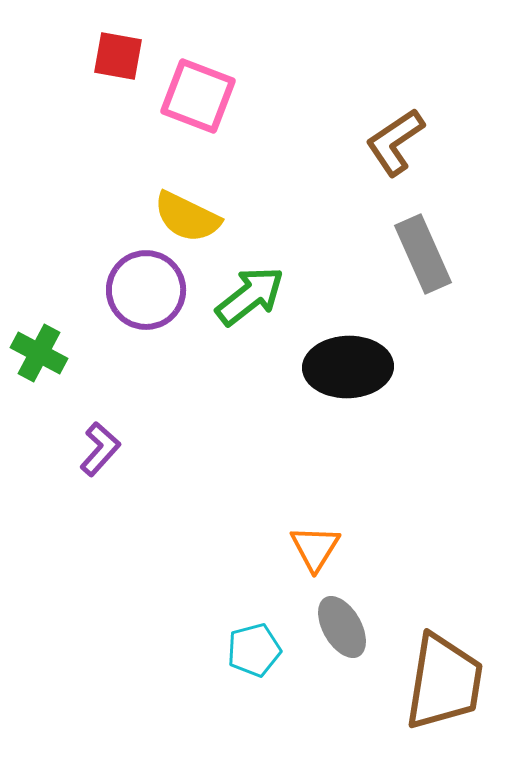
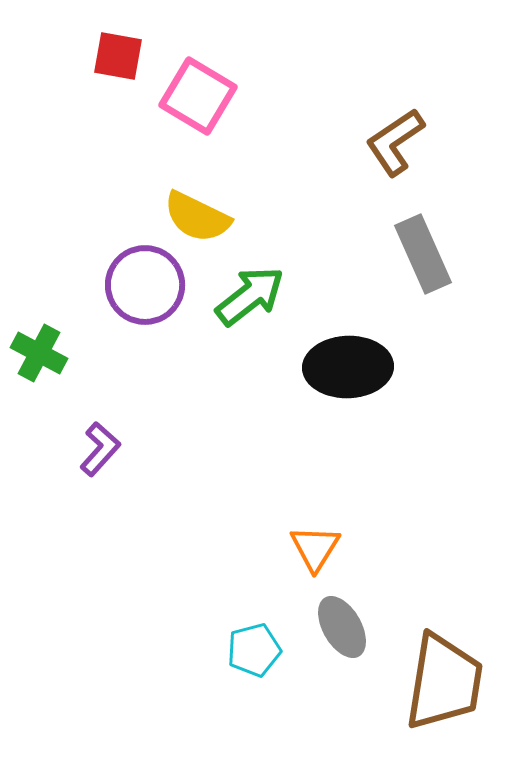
pink square: rotated 10 degrees clockwise
yellow semicircle: moved 10 px right
purple circle: moved 1 px left, 5 px up
